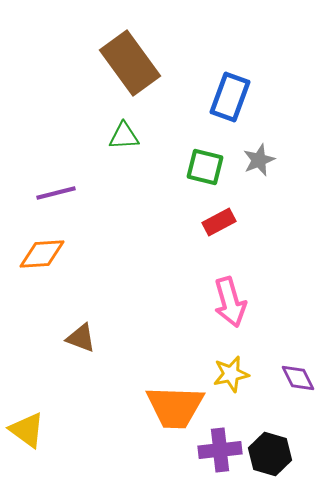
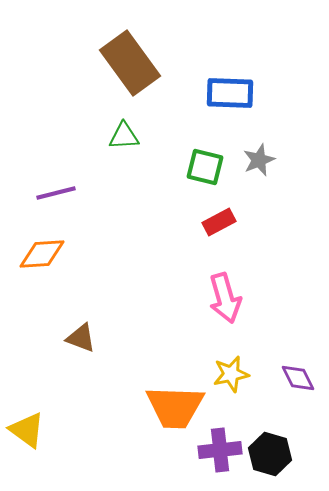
blue rectangle: moved 4 px up; rotated 72 degrees clockwise
pink arrow: moved 5 px left, 4 px up
